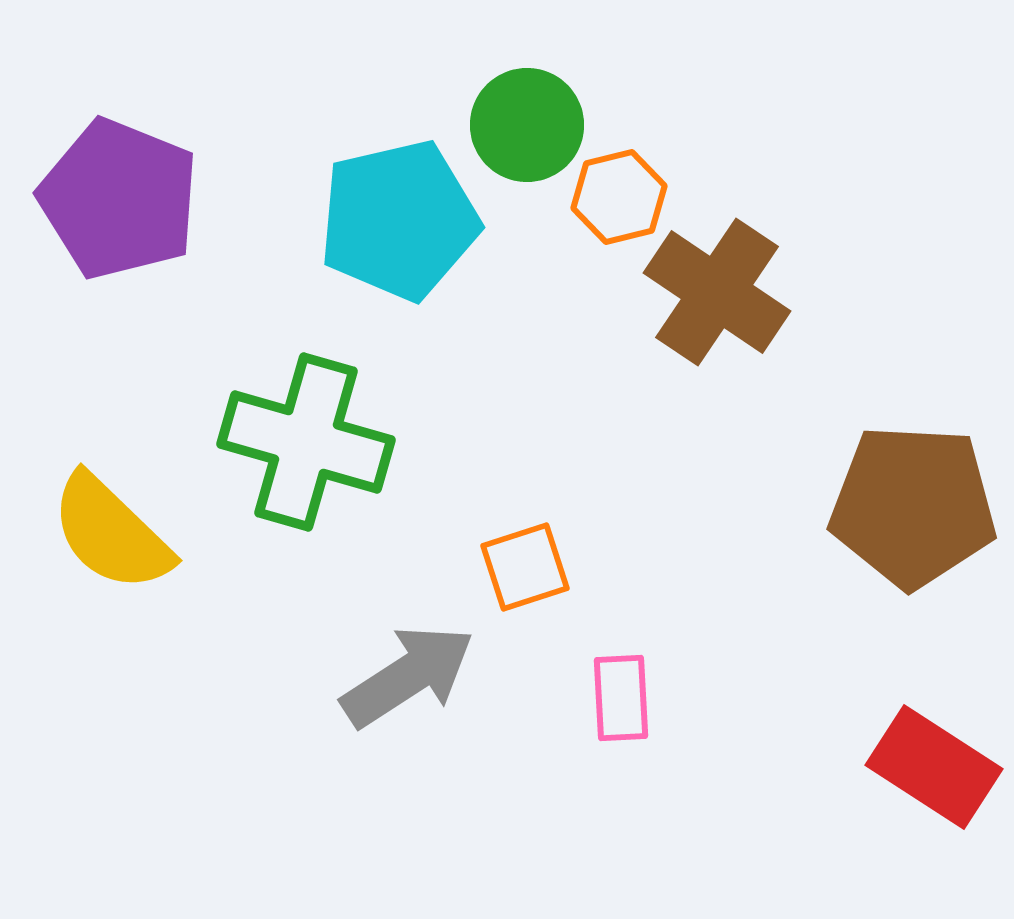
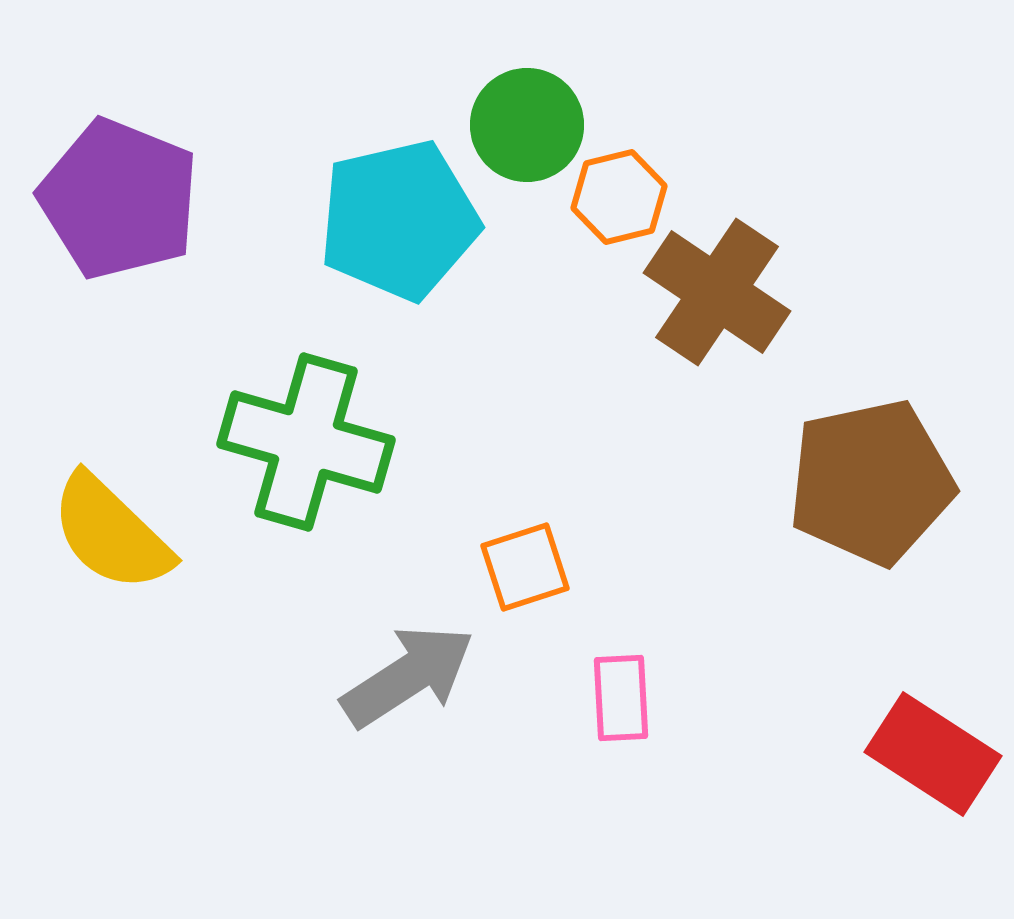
brown pentagon: moved 42 px left, 24 px up; rotated 15 degrees counterclockwise
red rectangle: moved 1 px left, 13 px up
